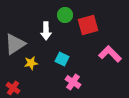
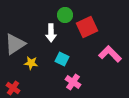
red square: moved 1 px left, 2 px down; rotated 10 degrees counterclockwise
white arrow: moved 5 px right, 2 px down
yellow star: rotated 16 degrees clockwise
